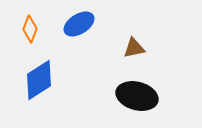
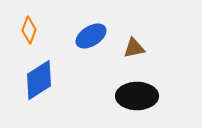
blue ellipse: moved 12 px right, 12 px down
orange diamond: moved 1 px left, 1 px down
black ellipse: rotated 15 degrees counterclockwise
